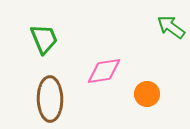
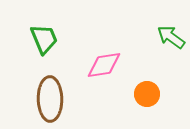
green arrow: moved 10 px down
pink diamond: moved 6 px up
